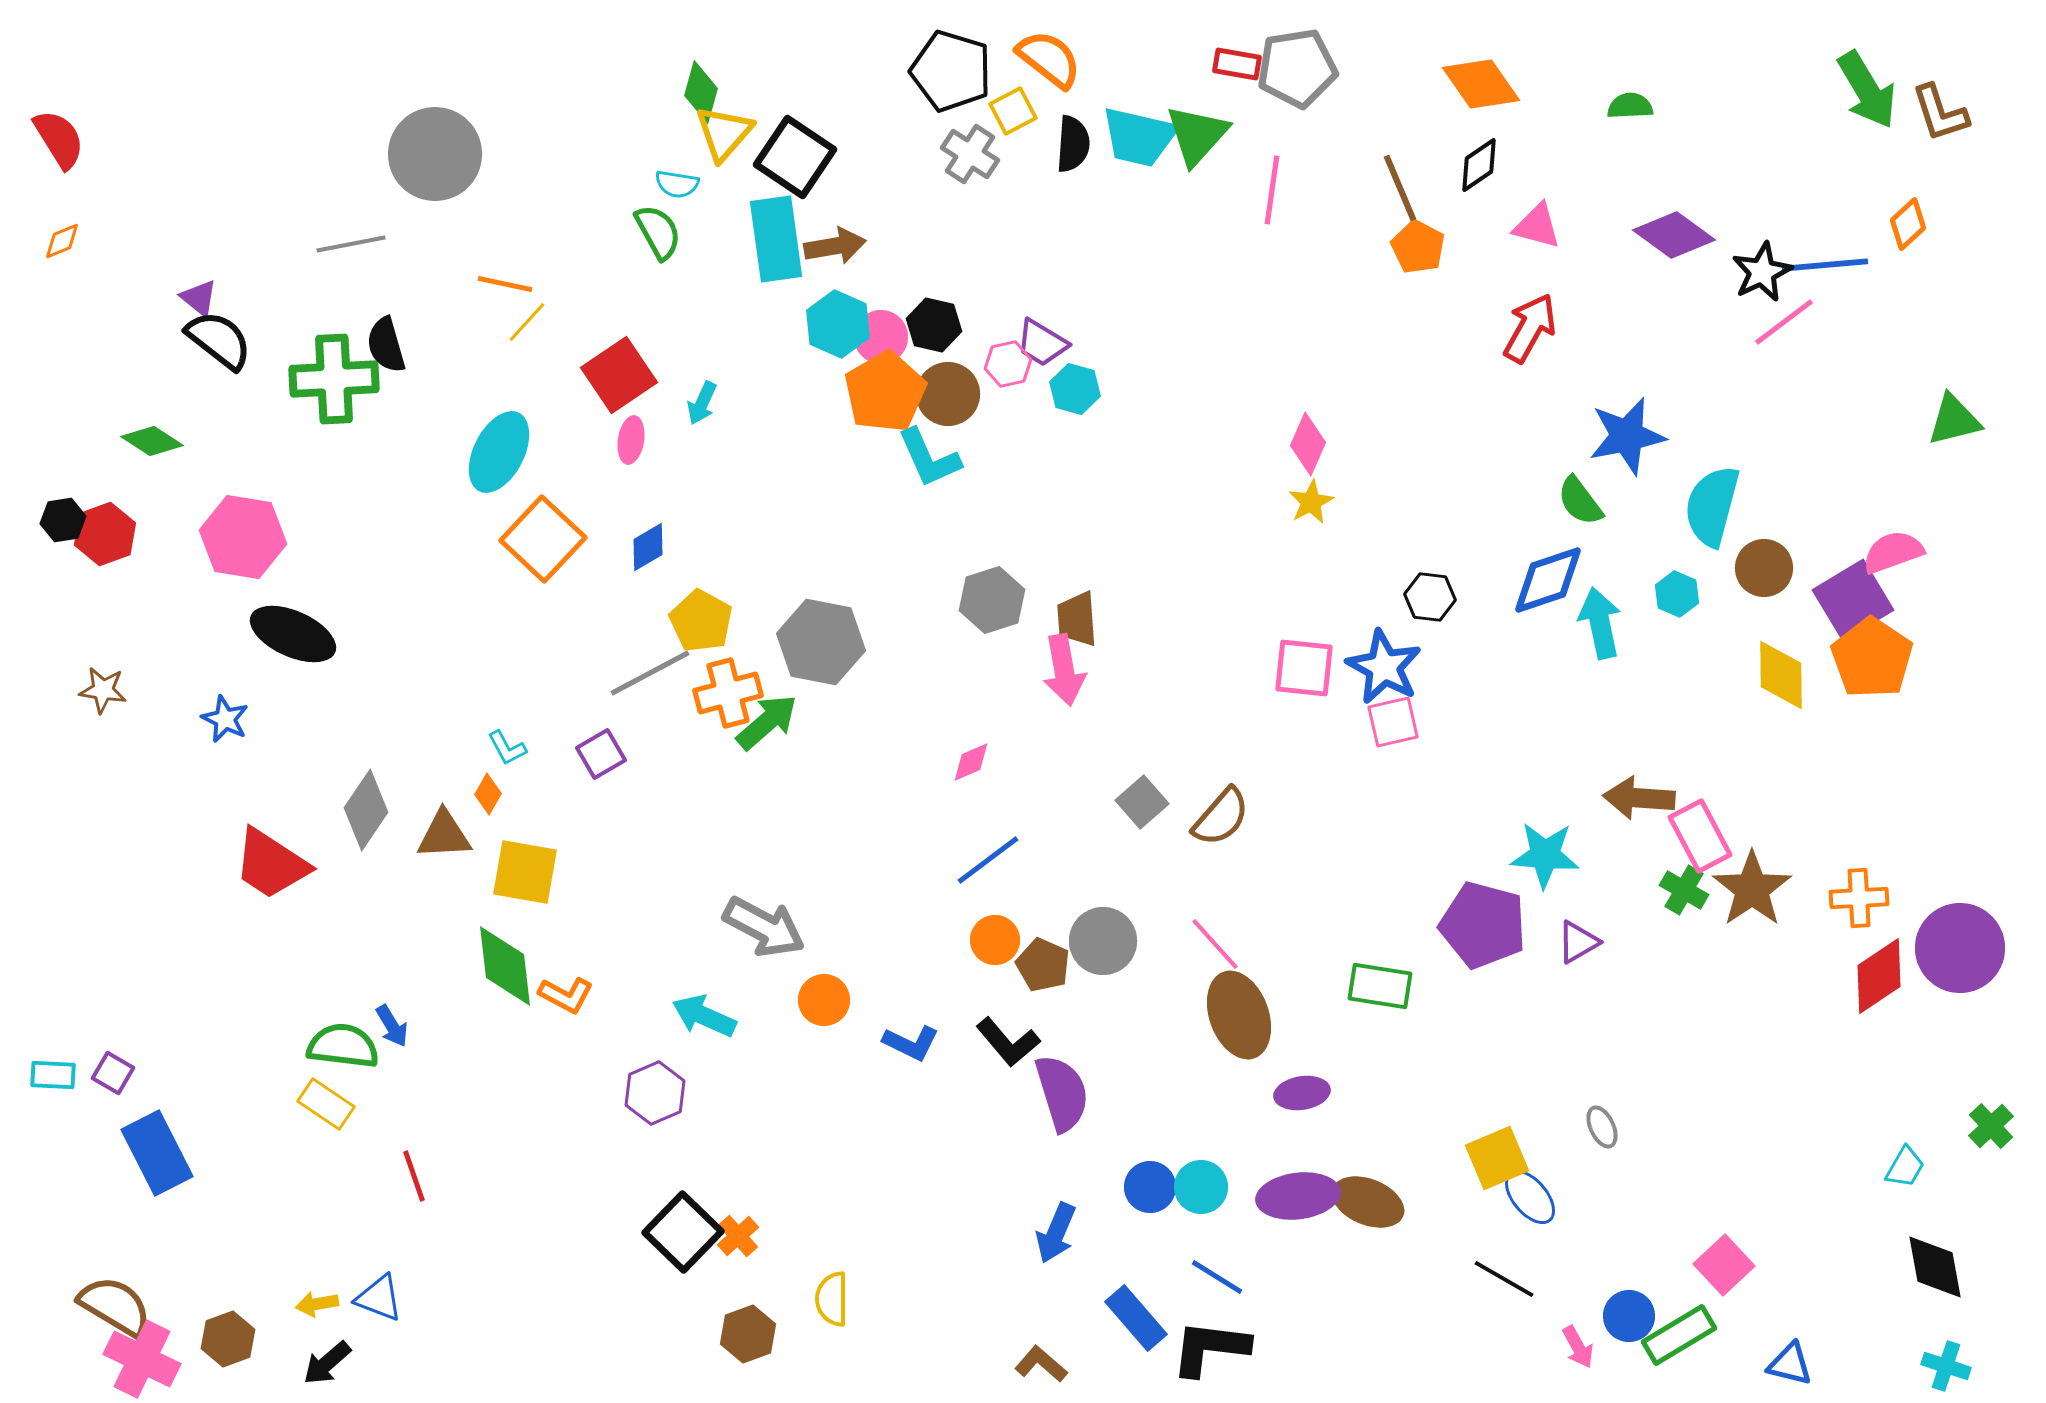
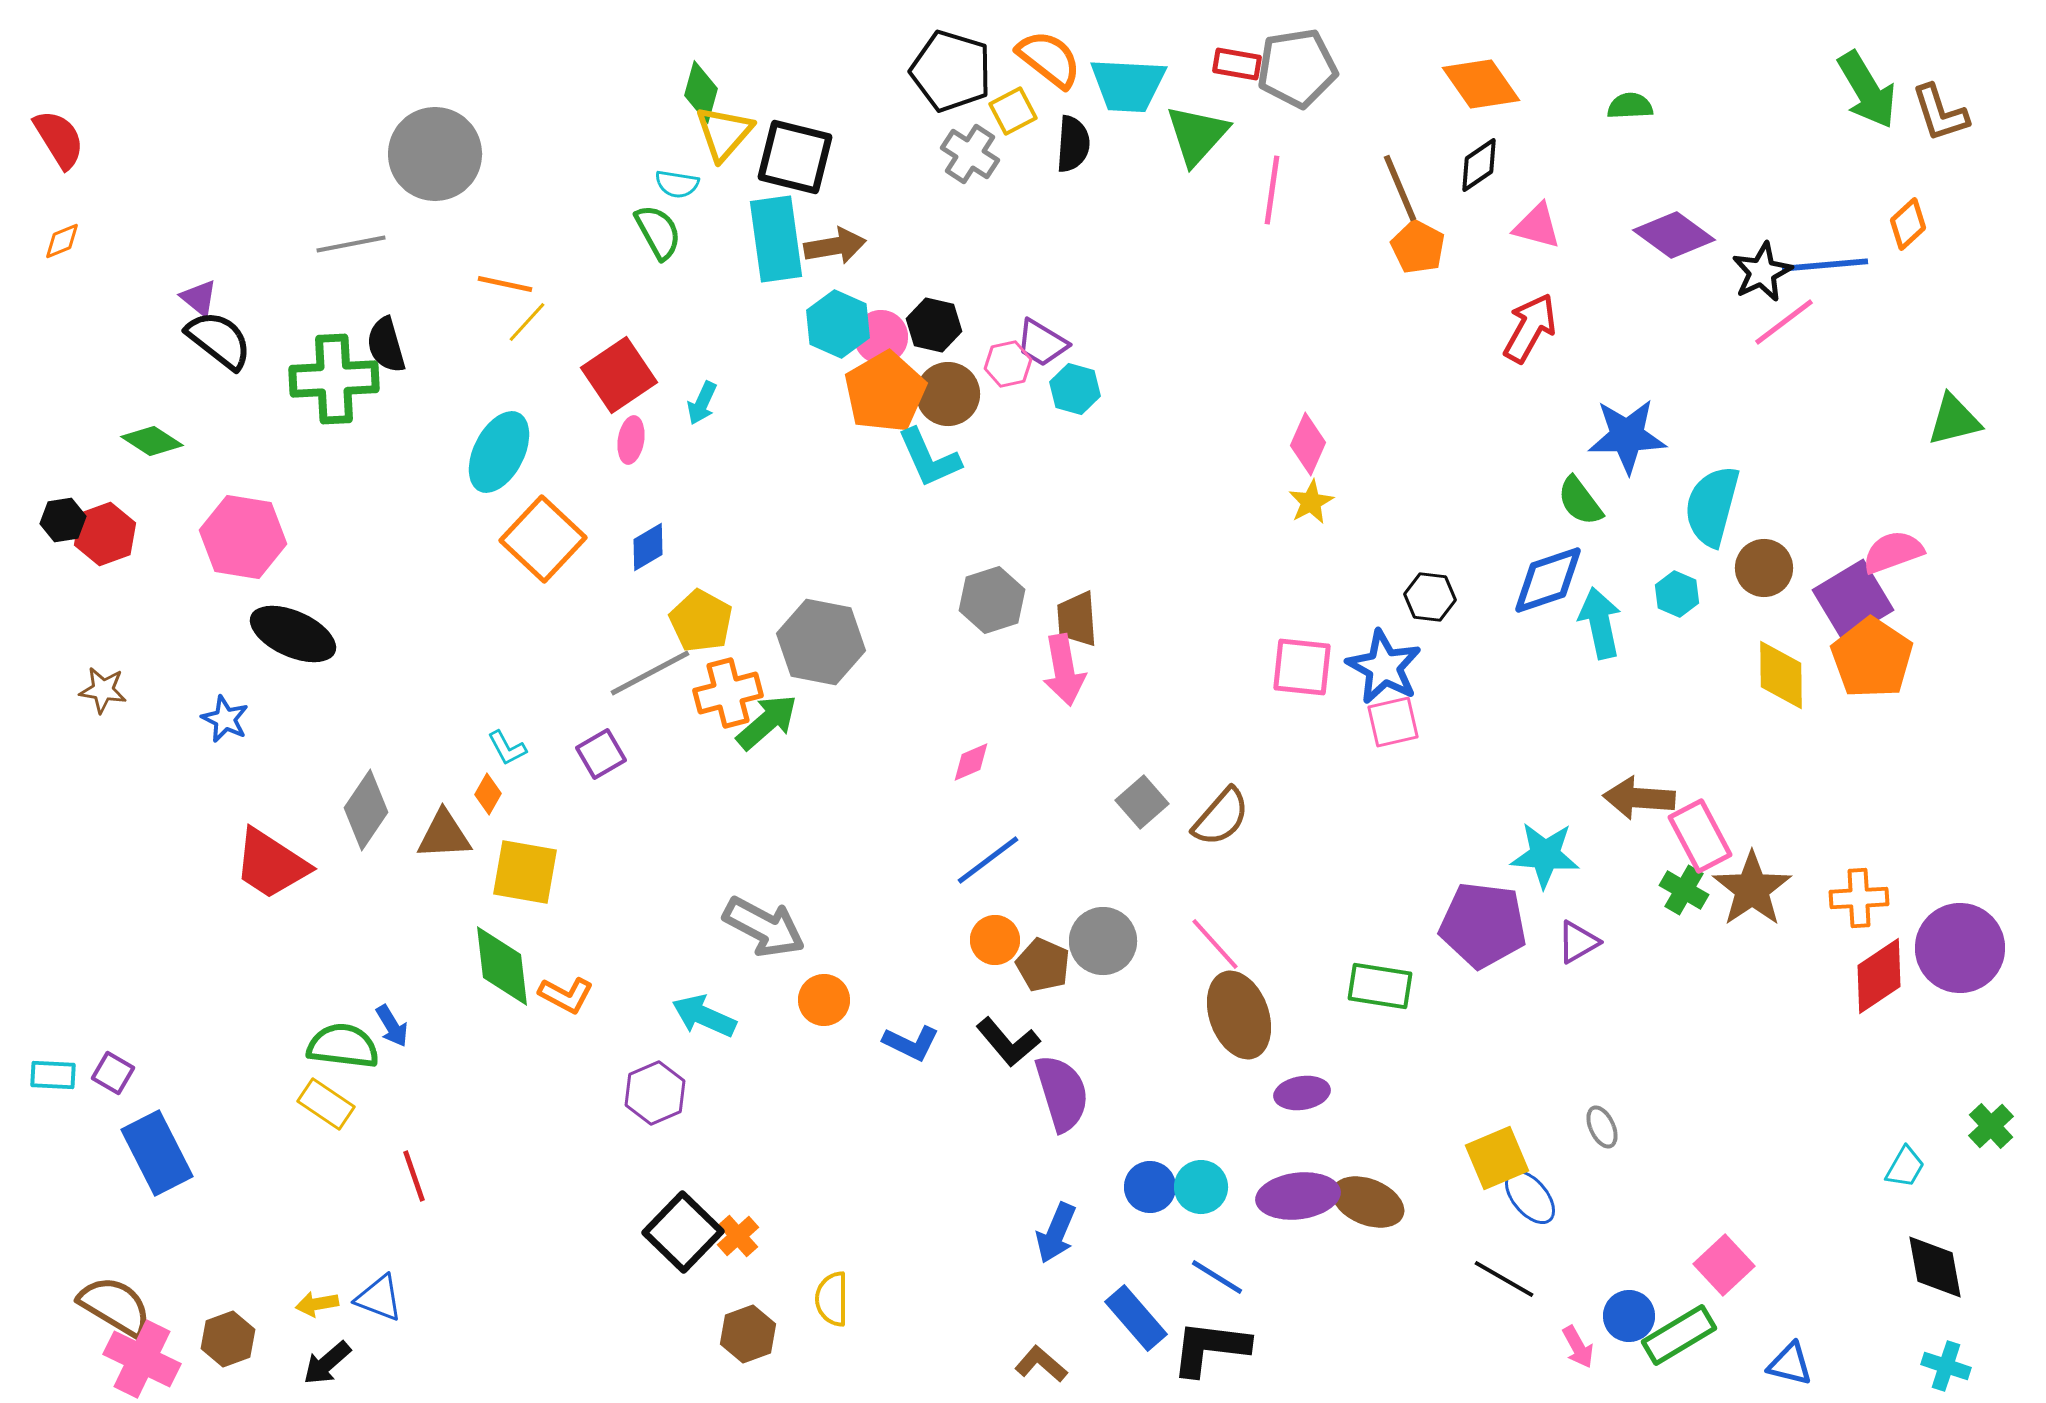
cyan trapezoid at (1139, 137): moved 11 px left, 52 px up; rotated 10 degrees counterclockwise
black square at (795, 157): rotated 20 degrees counterclockwise
blue star at (1627, 436): rotated 10 degrees clockwise
pink square at (1304, 668): moved 2 px left, 1 px up
purple pentagon at (1483, 925): rotated 8 degrees counterclockwise
green diamond at (505, 966): moved 3 px left
